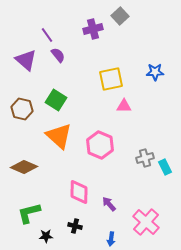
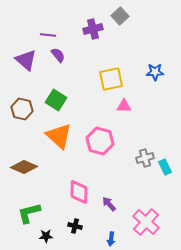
purple line: moved 1 px right; rotated 49 degrees counterclockwise
pink hexagon: moved 4 px up; rotated 8 degrees counterclockwise
